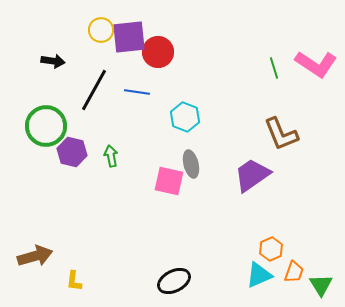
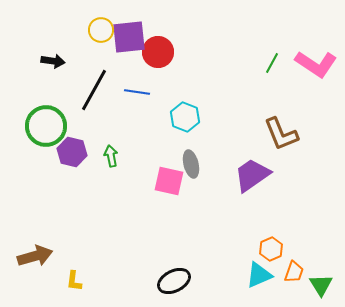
green line: moved 2 px left, 5 px up; rotated 45 degrees clockwise
